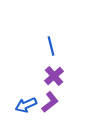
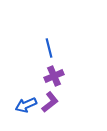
blue line: moved 2 px left, 2 px down
purple cross: rotated 18 degrees clockwise
